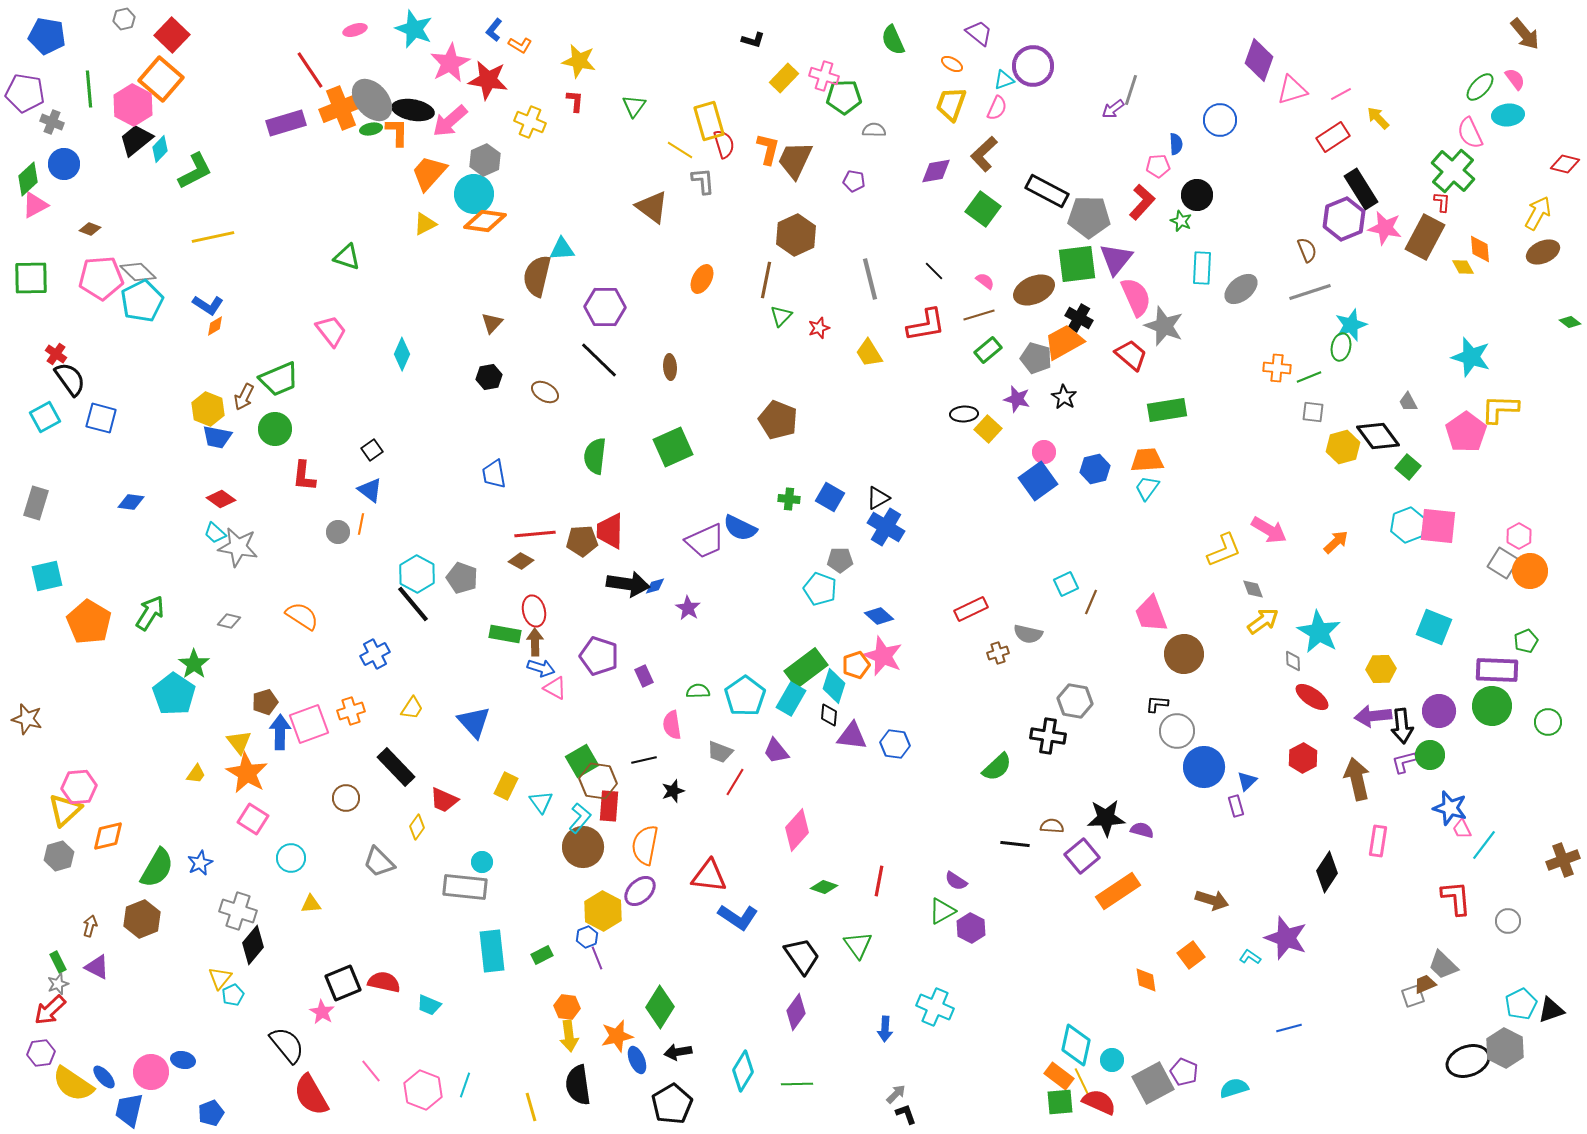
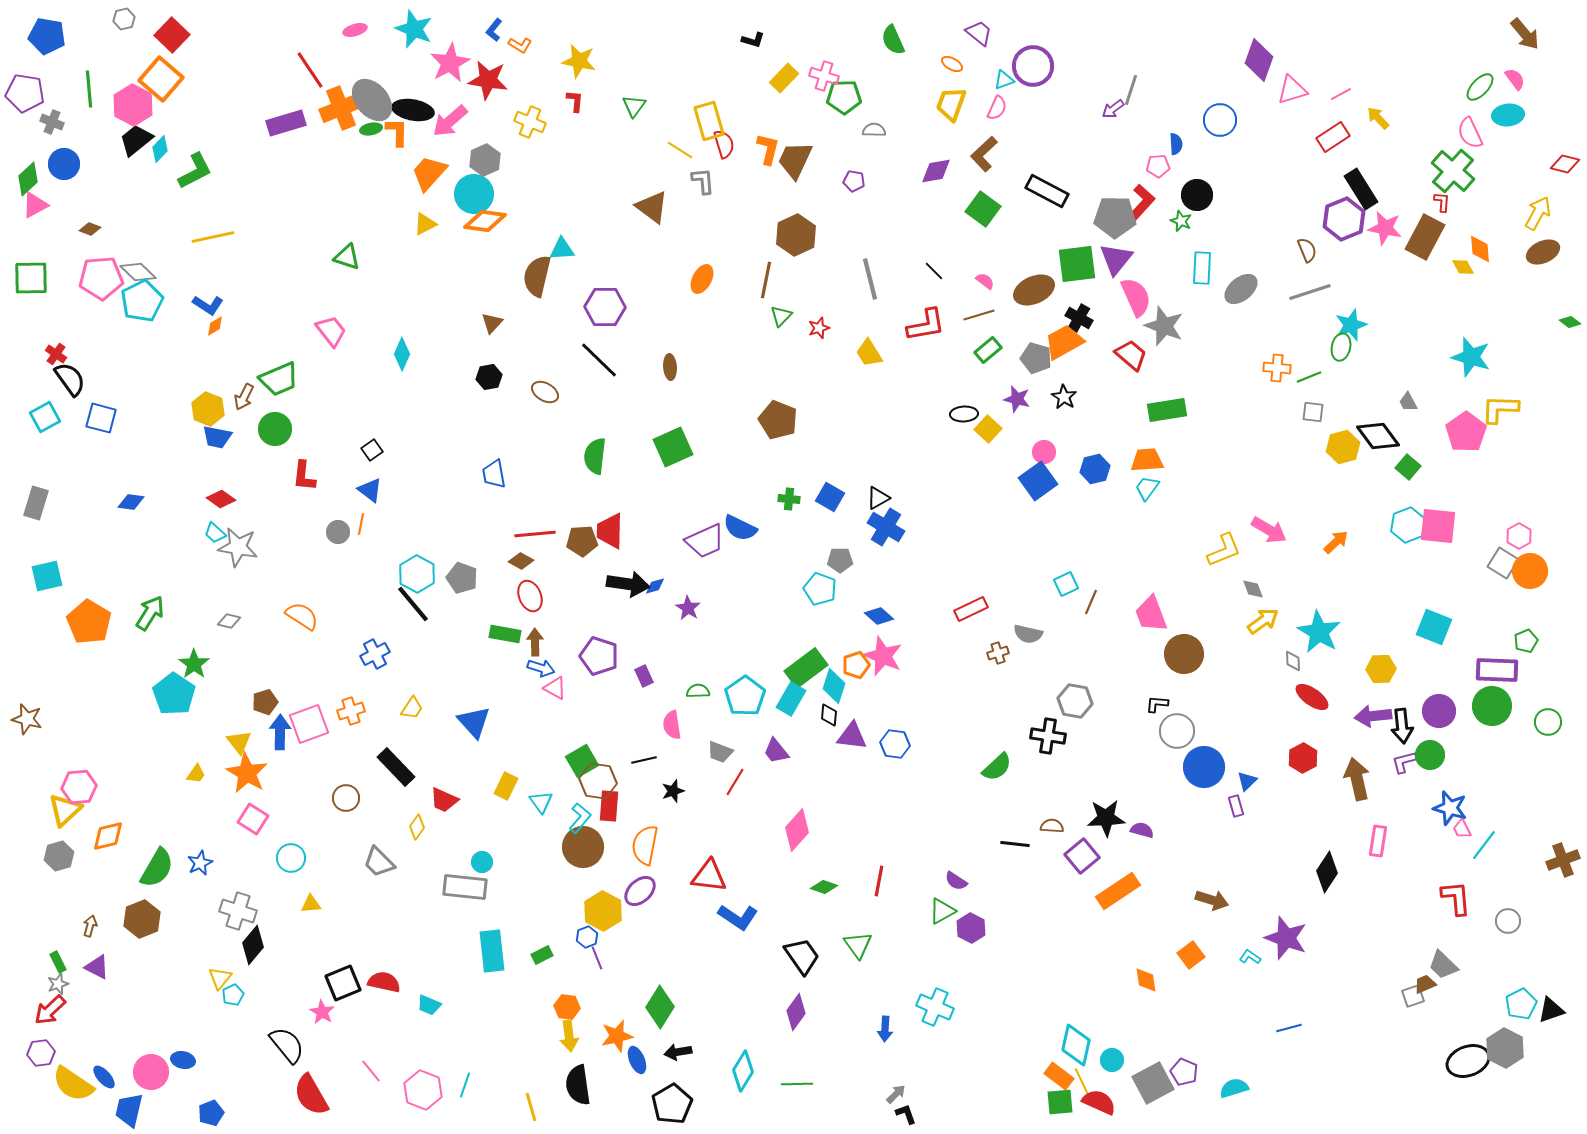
gray pentagon at (1089, 217): moved 26 px right
red ellipse at (534, 611): moved 4 px left, 15 px up; rotated 8 degrees counterclockwise
